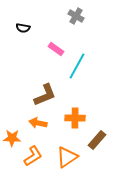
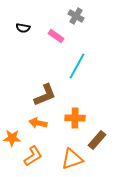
pink rectangle: moved 13 px up
orange triangle: moved 5 px right, 2 px down; rotated 15 degrees clockwise
